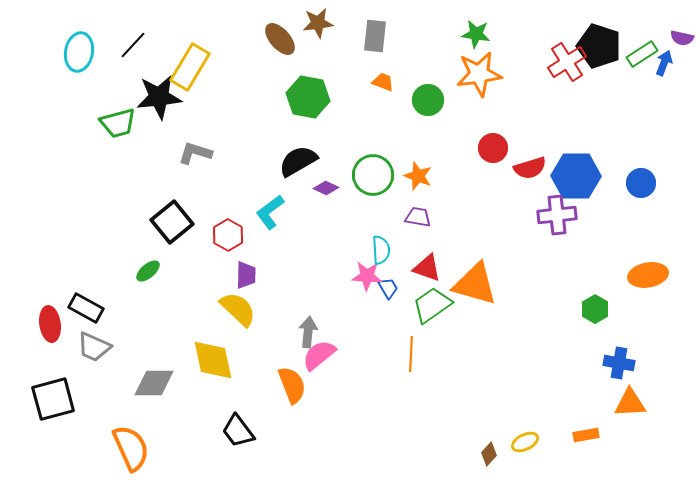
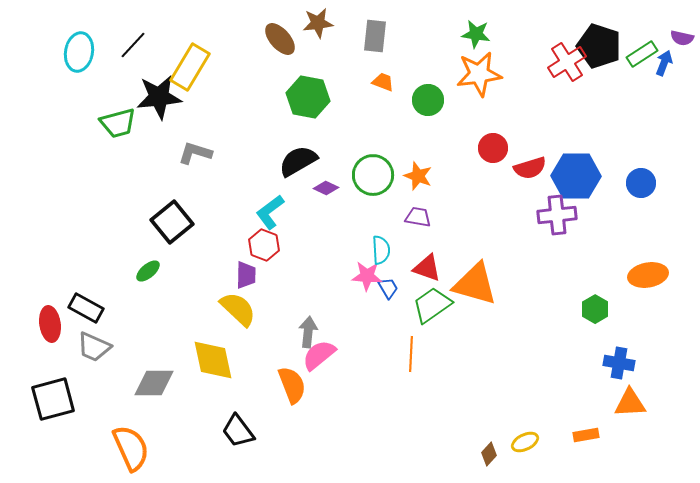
red hexagon at (228, 235): moved 36 px right, 10 px down; rotated 8 degrees counterclockwise
